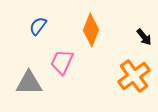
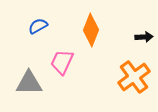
blue semicircle: rotated 24 degrees clockwise
black arrow: rotated 54 degrees counterclockwise
orange cross: moved 1 px down
